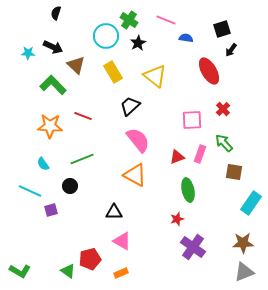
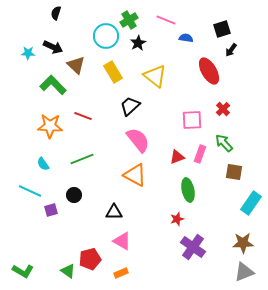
green cross at (129, 20): rotated 24 degrees clockwise
black circle at (70, 186): moved 4 px right, 9 px down
green L-shape at (20, 271): moved 3 px right
